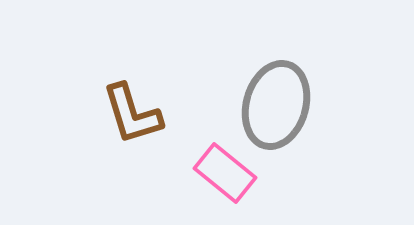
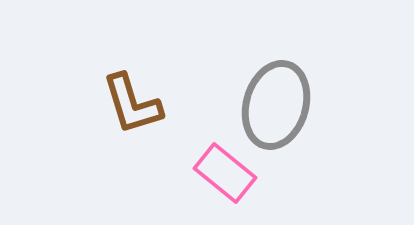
brown L-shape: moved 10 px up
